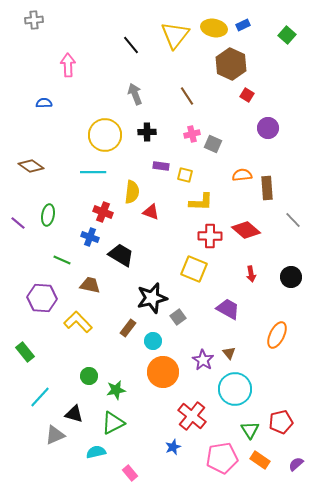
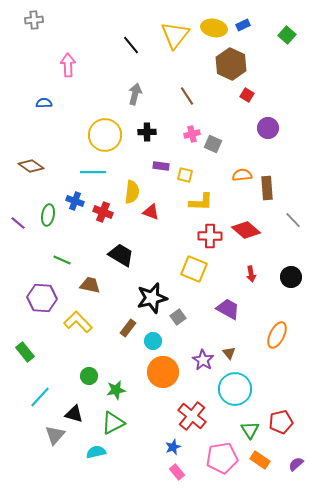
gray arrow at (135, 94): rotated 35 degrees clockwise
blue cross at (90, 237): moved 15 px left, 36 px up
gray triangle at (55, 435): rotated 25 degrees counterclockwise
pink rectangle at (130, 473): moved 47 px right, 1 px up
